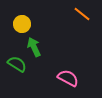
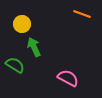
orange line: rotated 18 degrees counterclockwise
green semicircle: moved 2 px left, 1 px down
